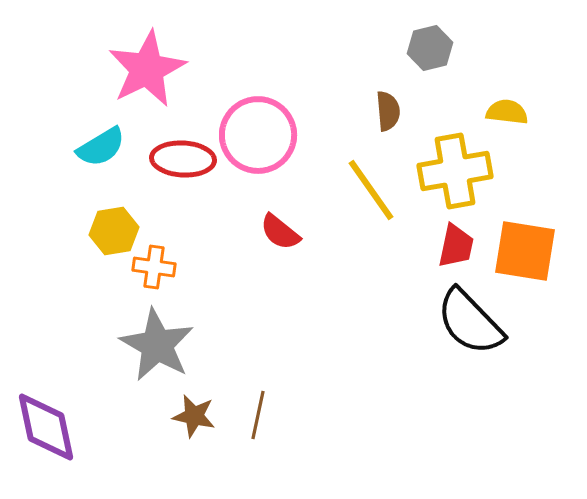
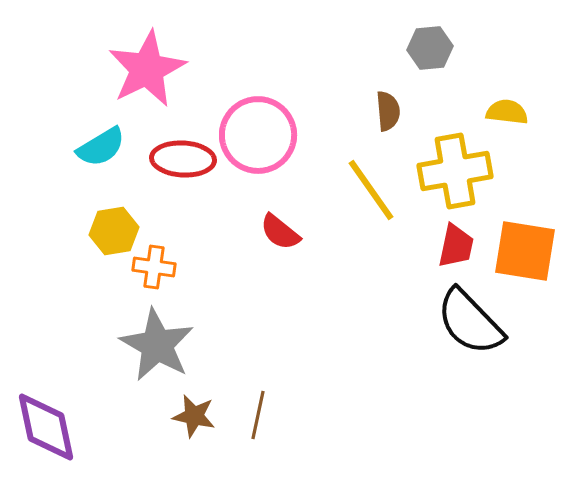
gray hexagon: rotated 9 degrees clockwise
